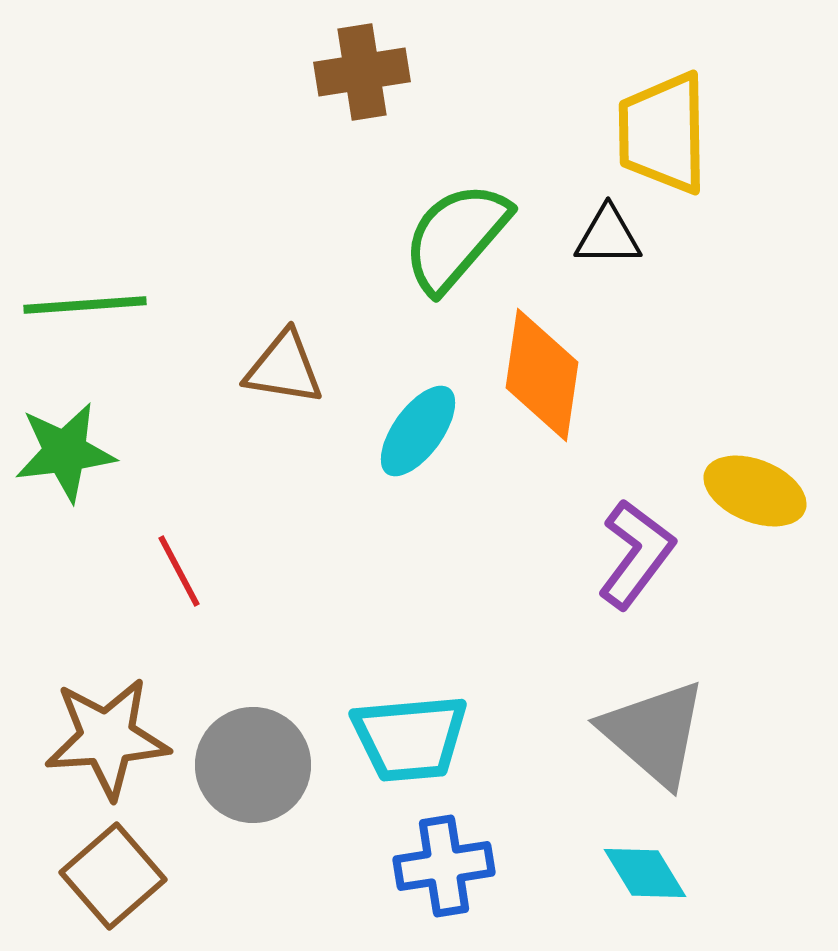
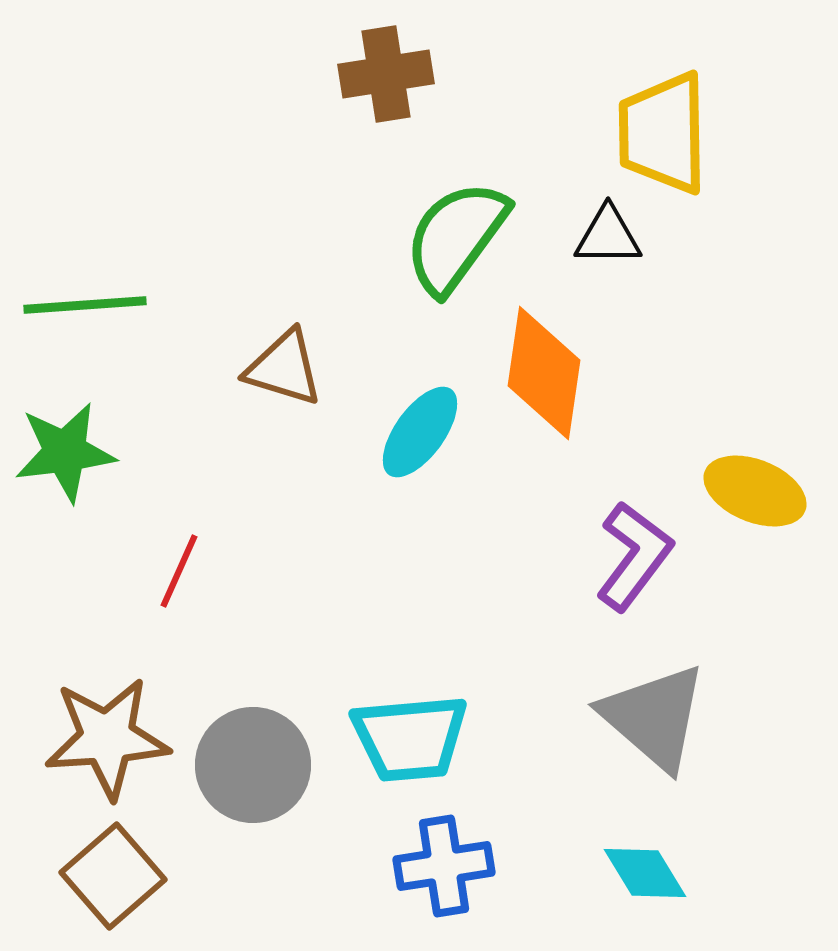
brown cross: moved 24 px right, 2 px down
green semicircle: rotated 5 degrees counterclockwise
brown triangle: rotated 8 degrees clockwise
orange diamond: moved 2 px right, 2 px up
cyan ellipse: moved 2 px right, 1 px down
purple L-shape: moved 2 px left, 2 px down
red line: rotated 52 degrees clockwise
gray triangle: moved 16 px up
